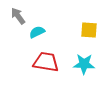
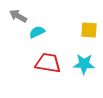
gray arrow: rotated 24 degrees counterclockwise
red trapezoid: moved 2 px right, 1 px down
